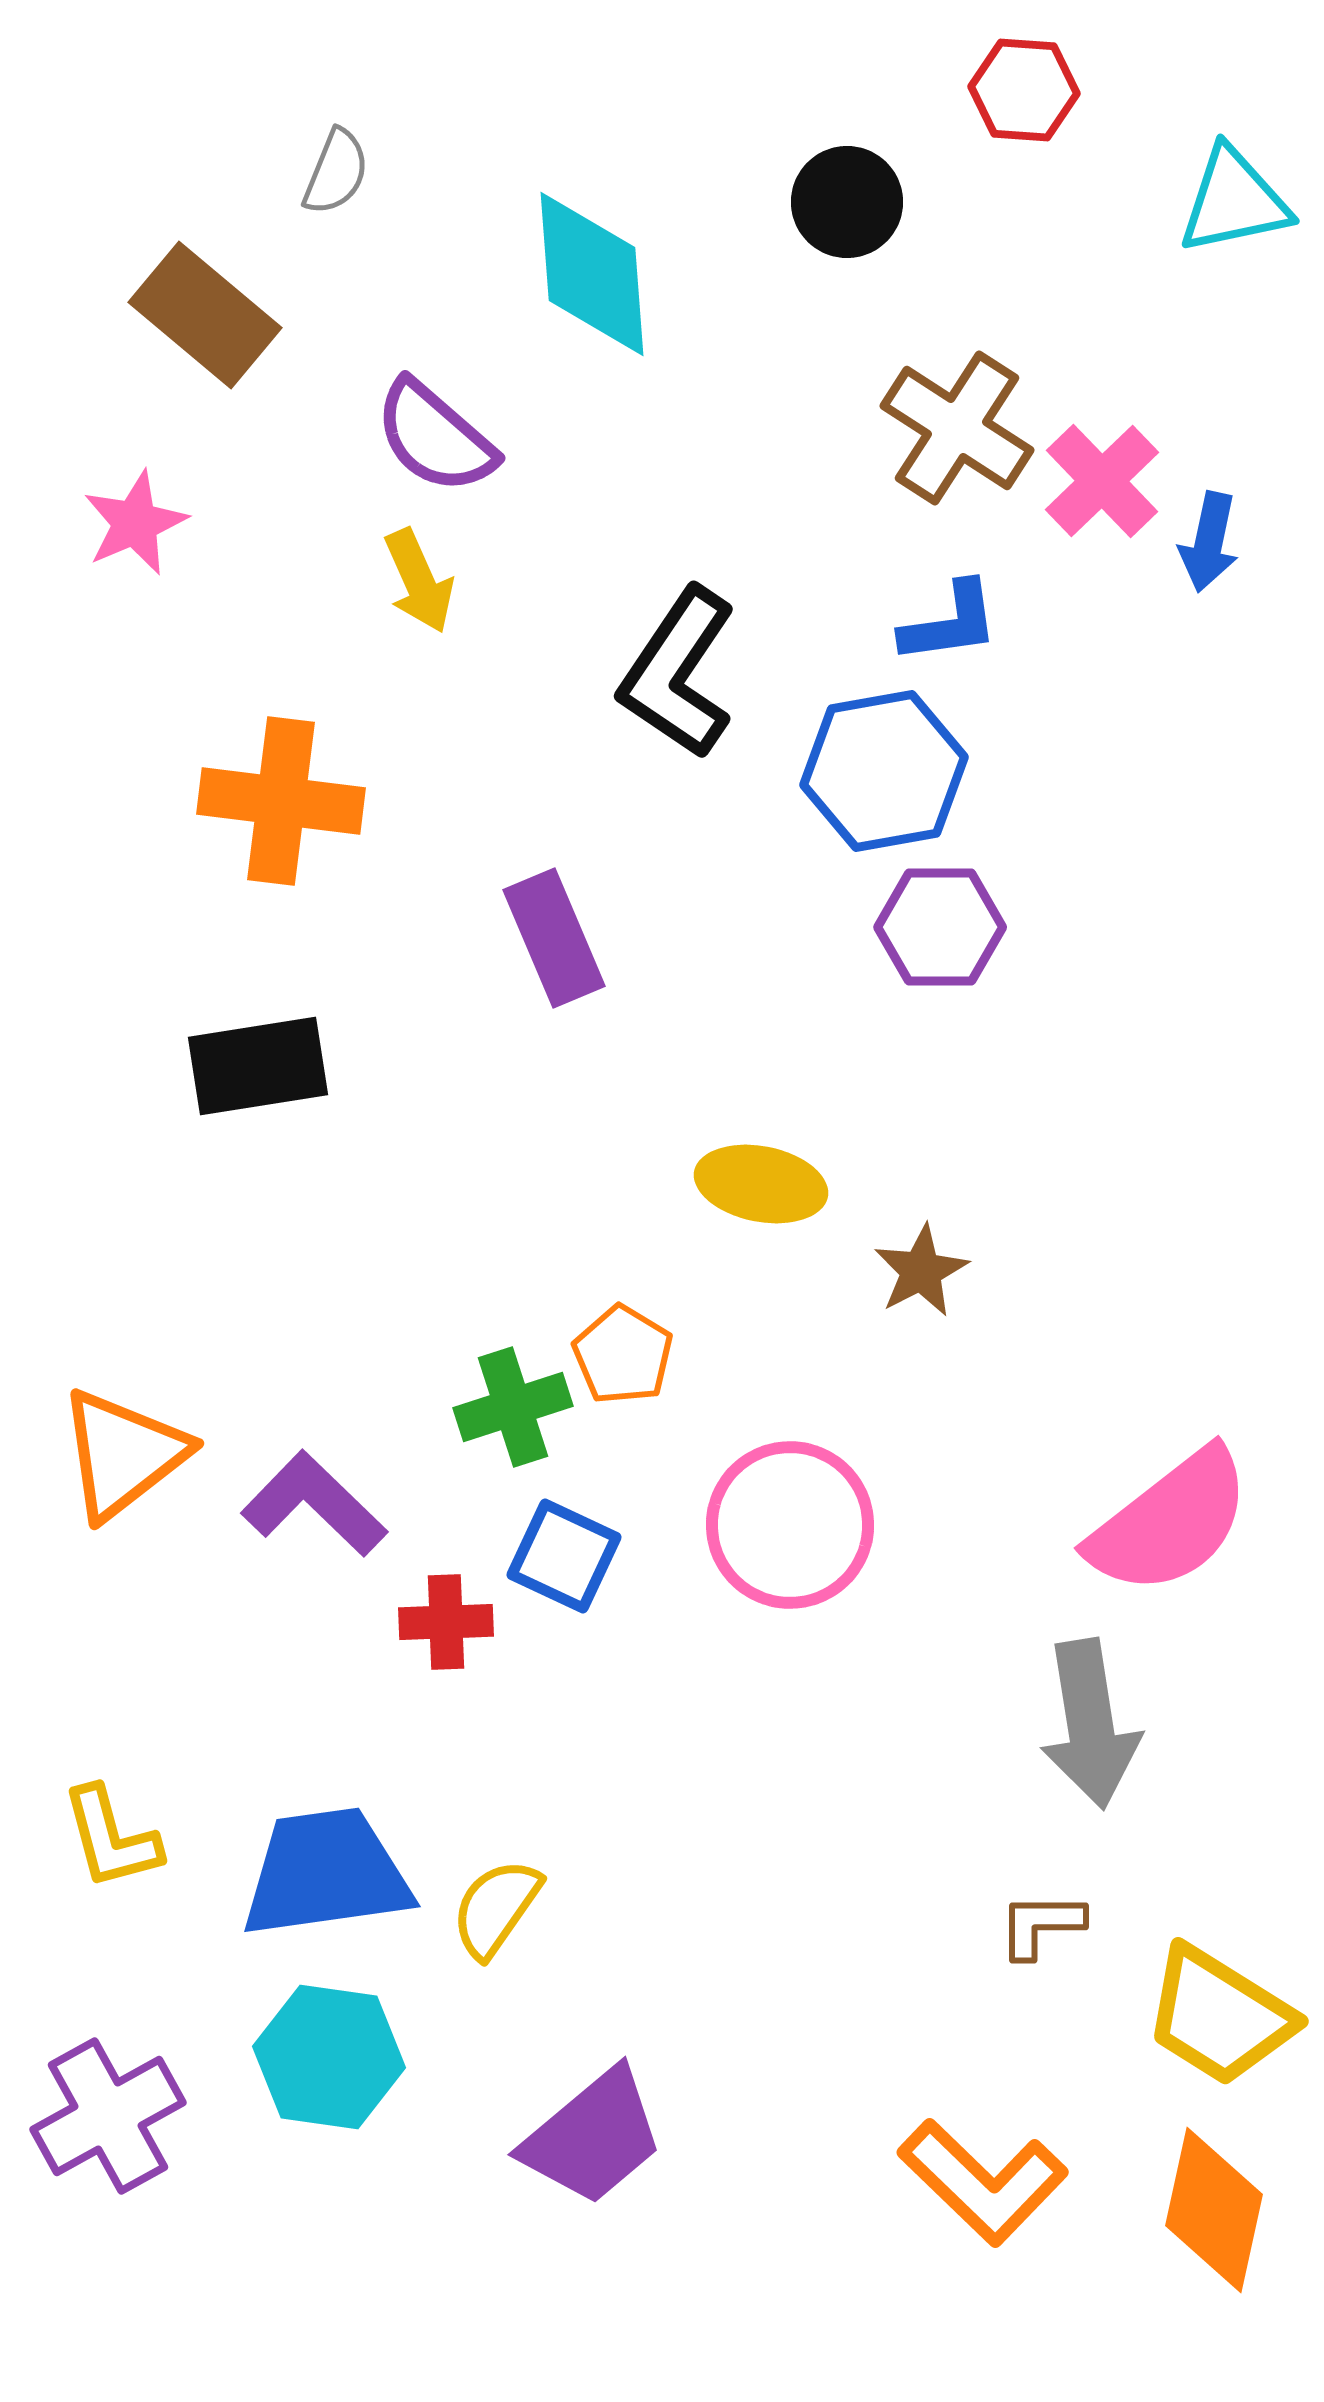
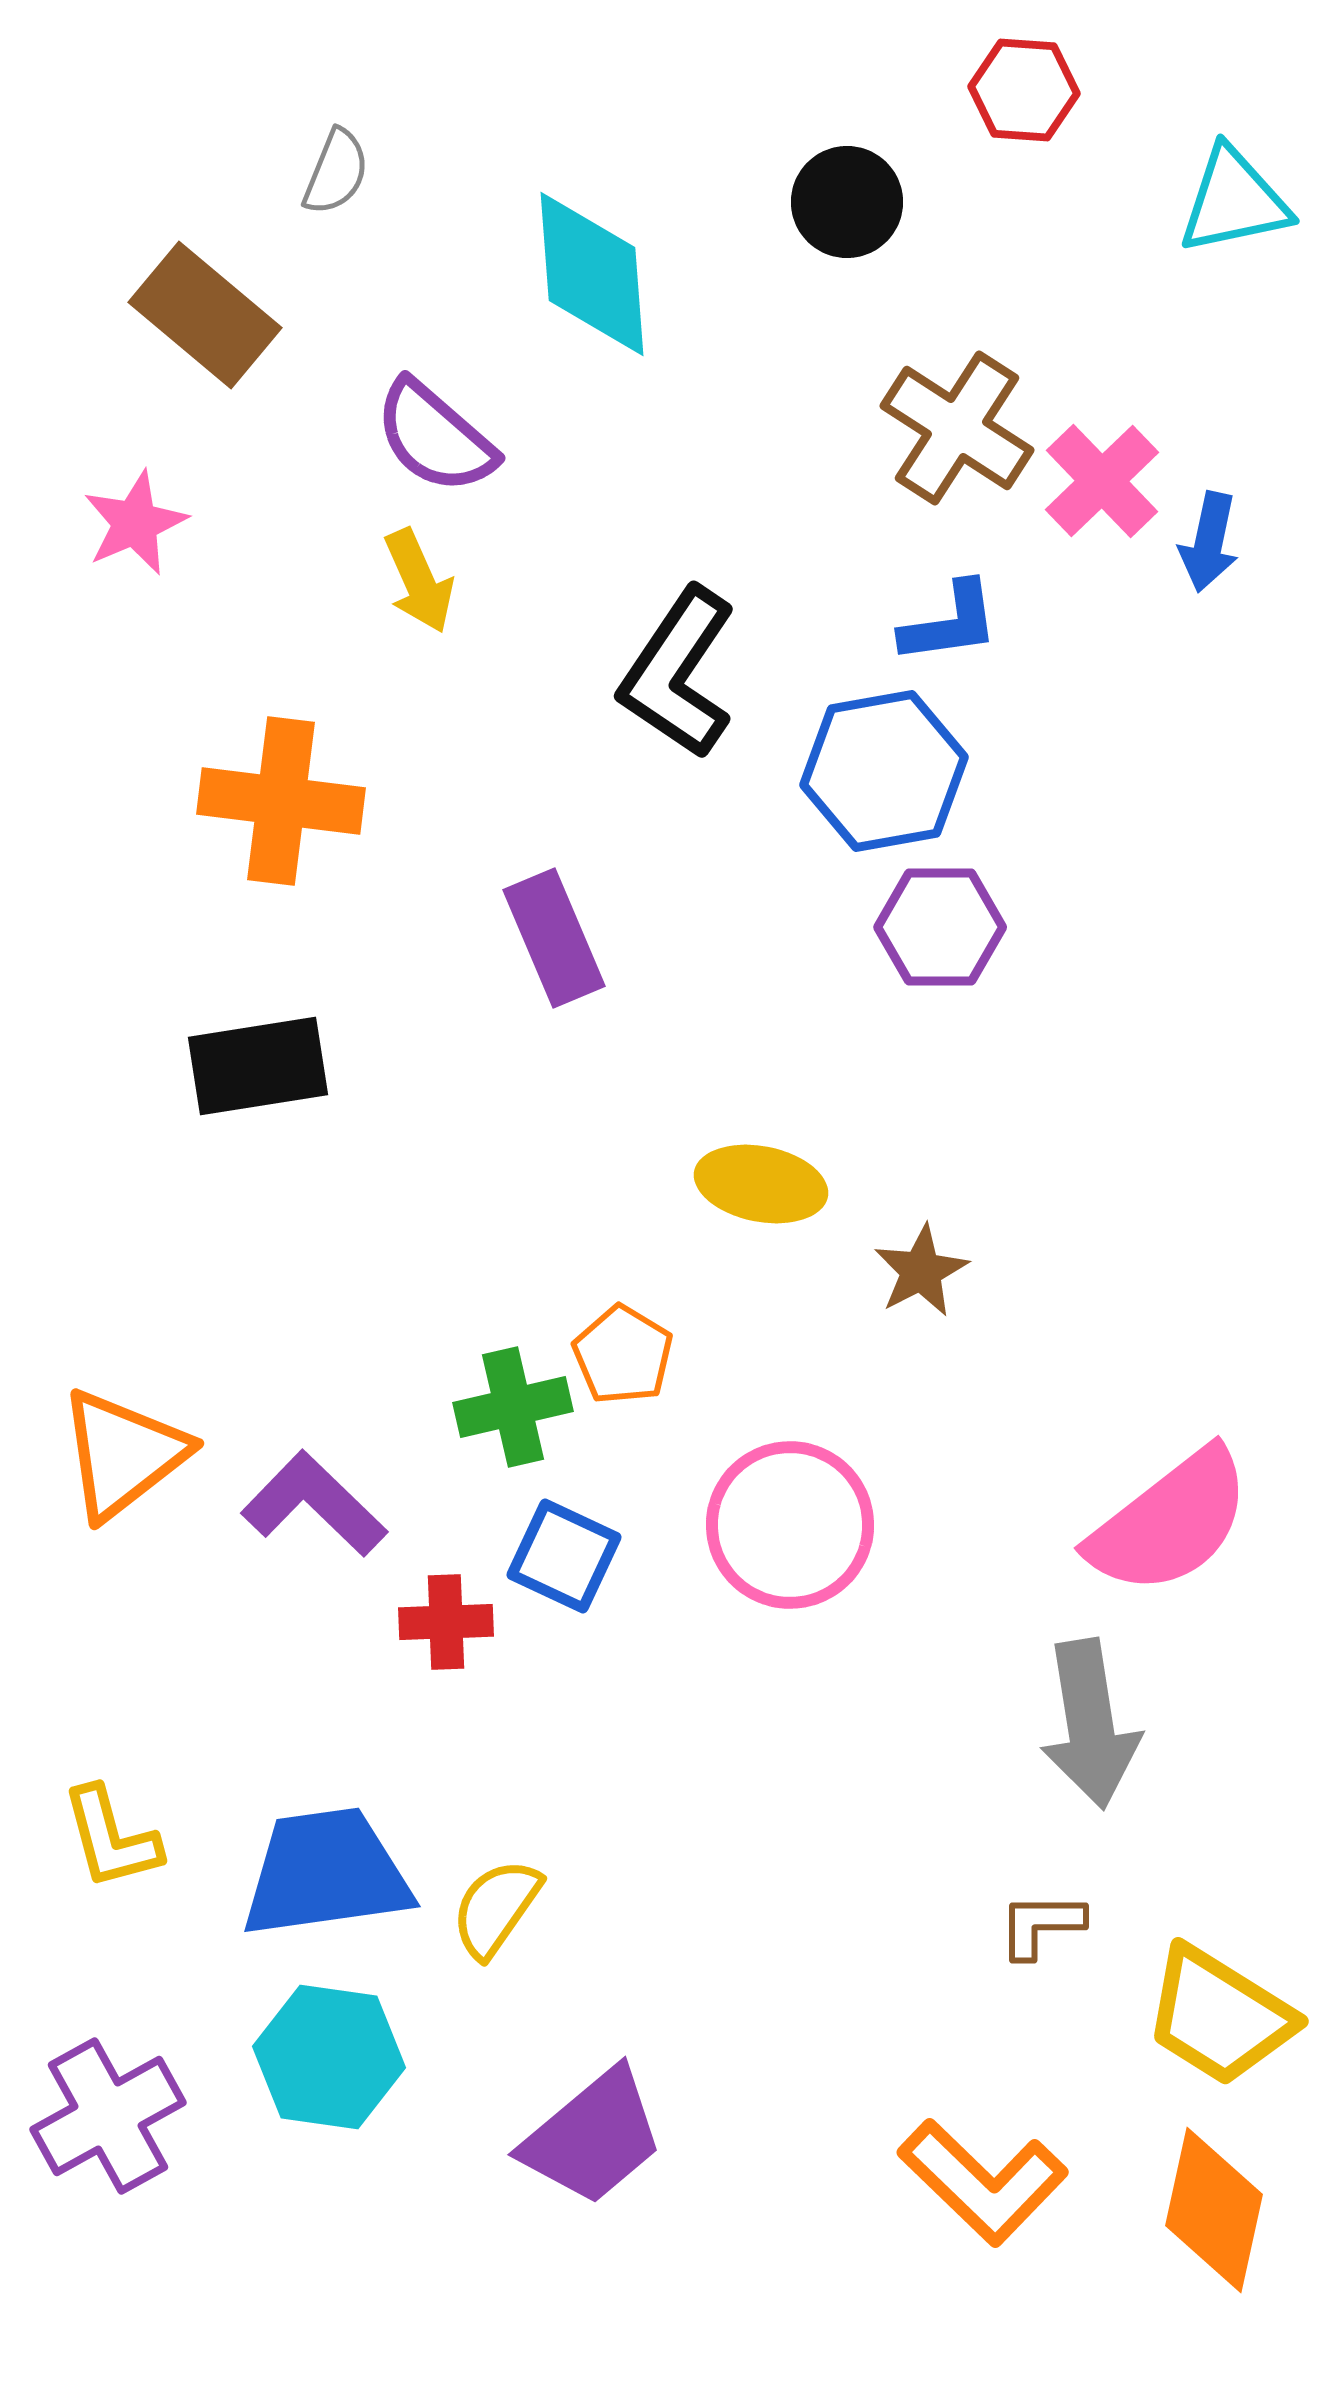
green cross: rotated 5 degrees clockwise
